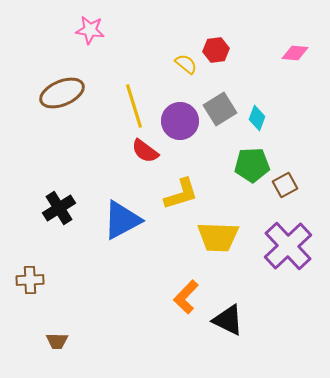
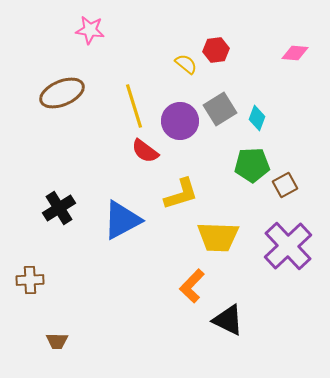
orange L-shape: moved 6 px right, 11 px up
